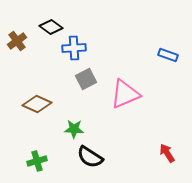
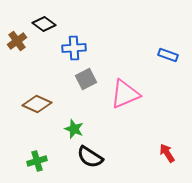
black diamond: moved 7 px left, 3 px up
green star: rotated 18 degrees clockwise
